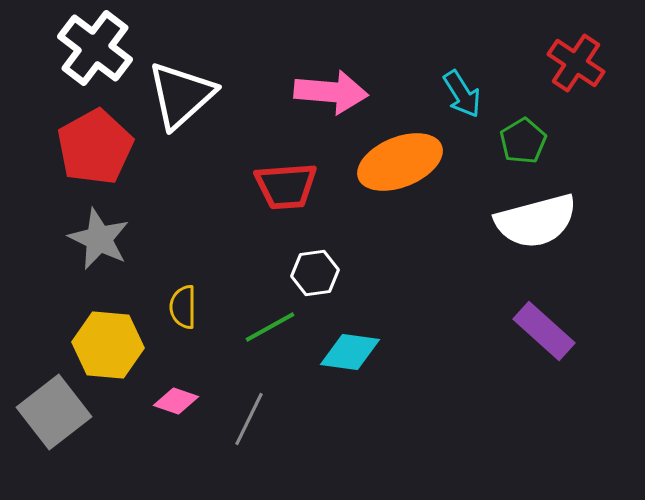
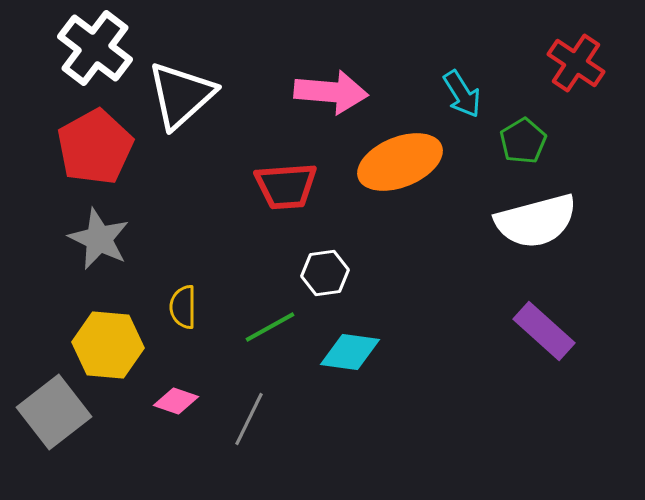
white hexagon: moved 10 px right
